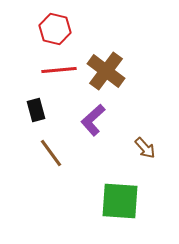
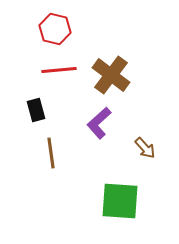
brown cross: moved 5 px right, 4 px down
purple L-shape: moved 6 px right, 3 px down
brown line: rotated 28 degrees clockwise
